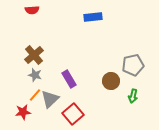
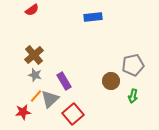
red semicircle: rotated 32 degrees counterclockwise
purple rectangle: moved 5 px left, 2 px down
orange line: moved 1 px right, 1 px down
